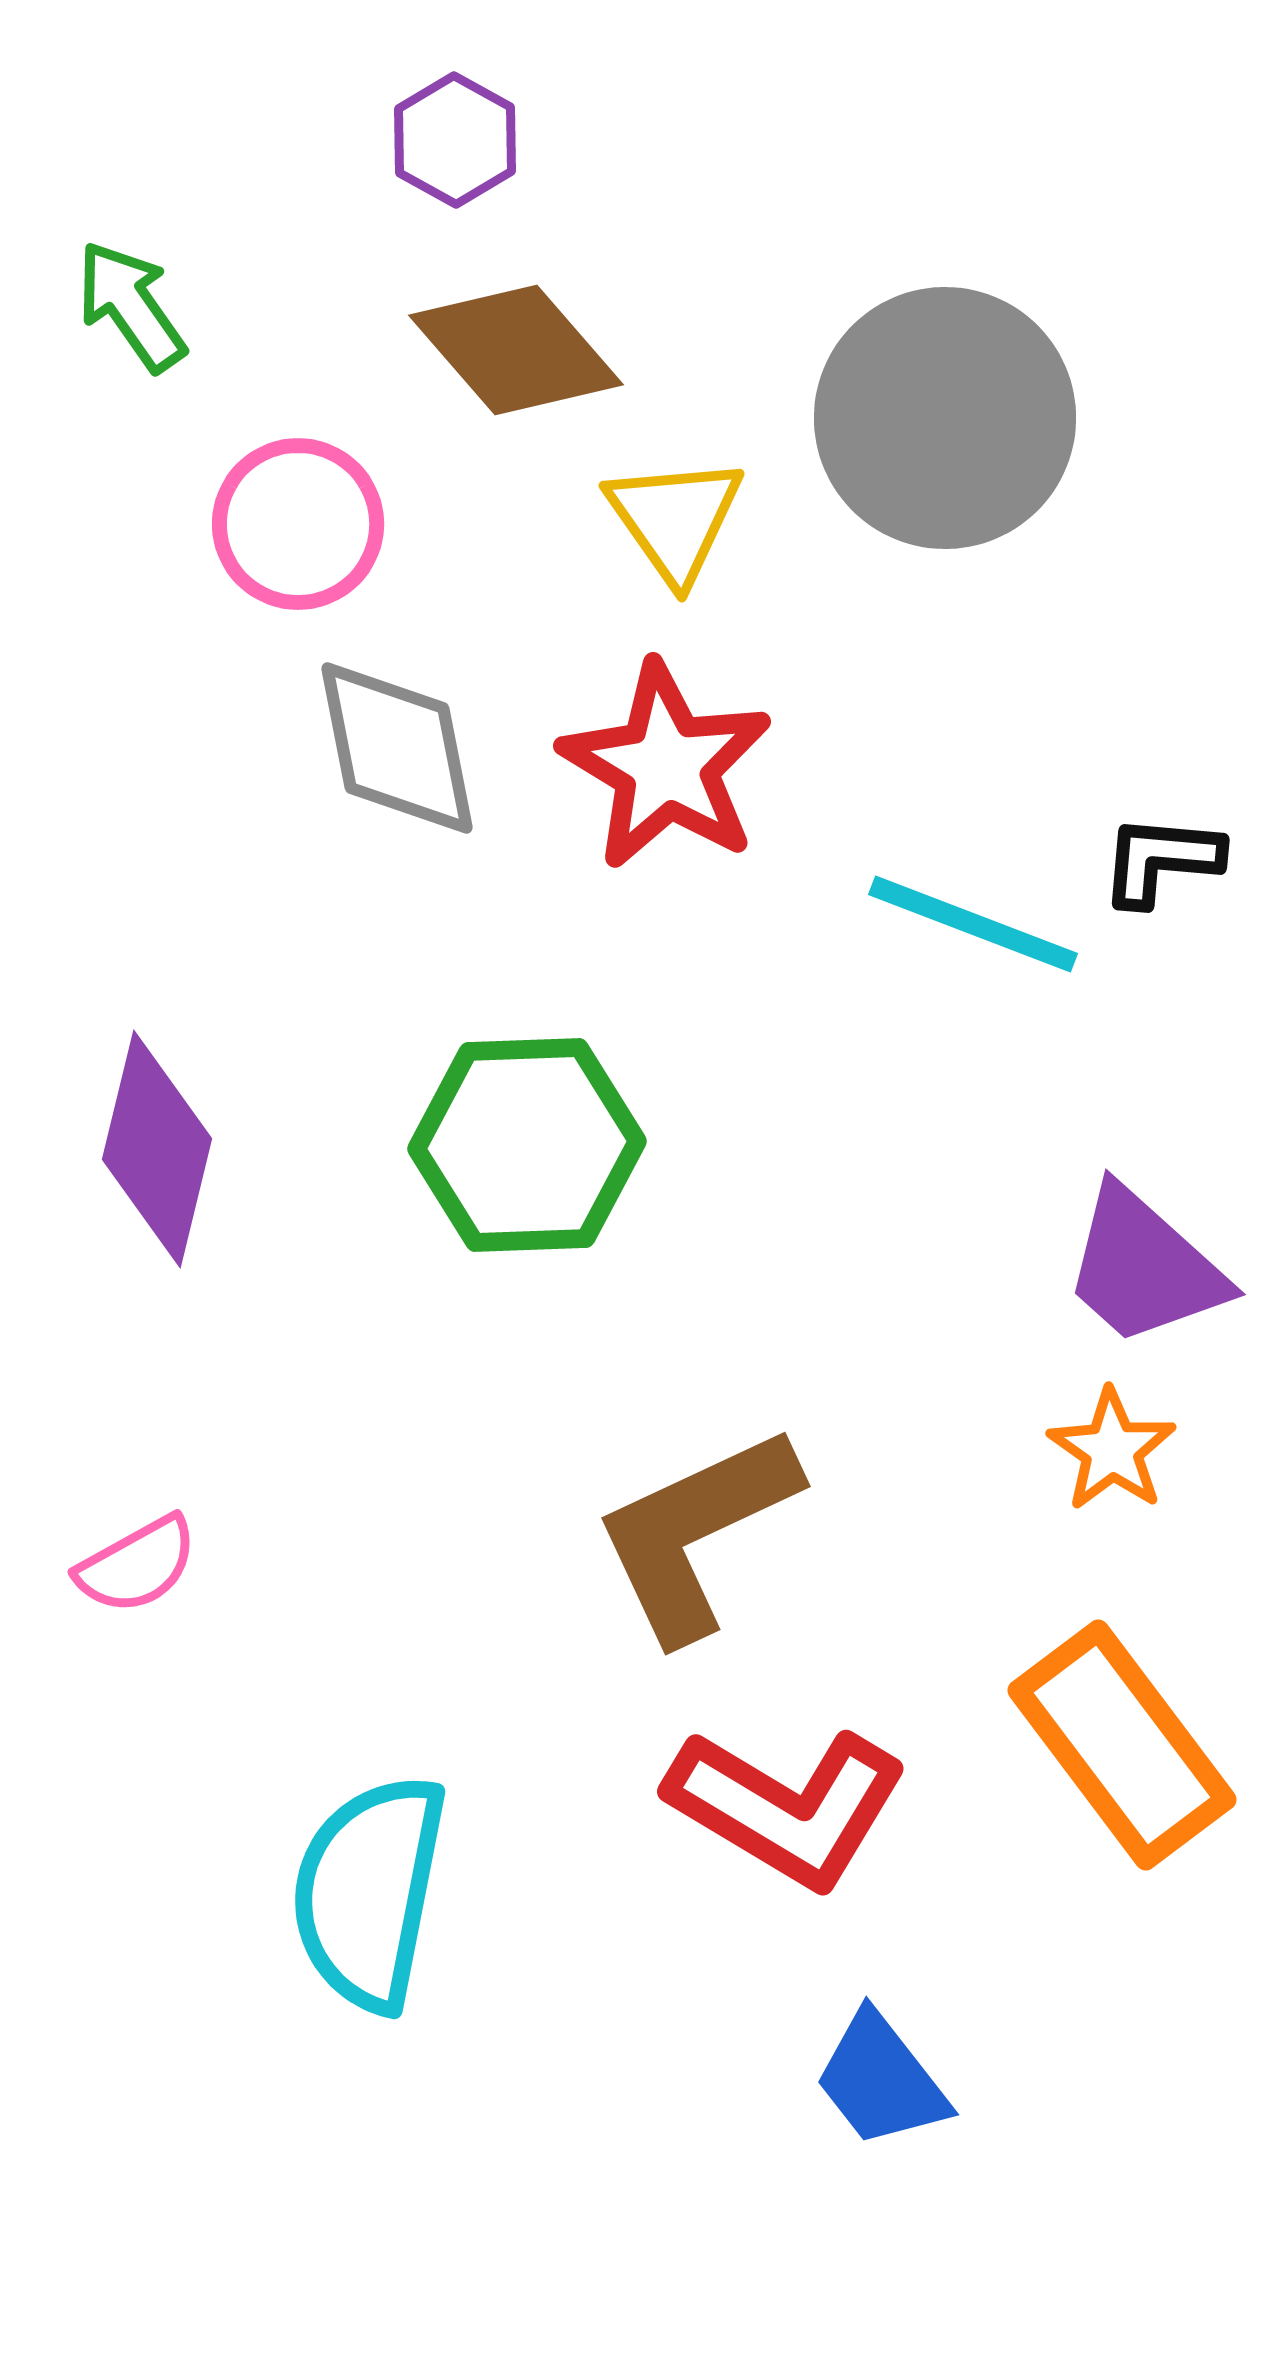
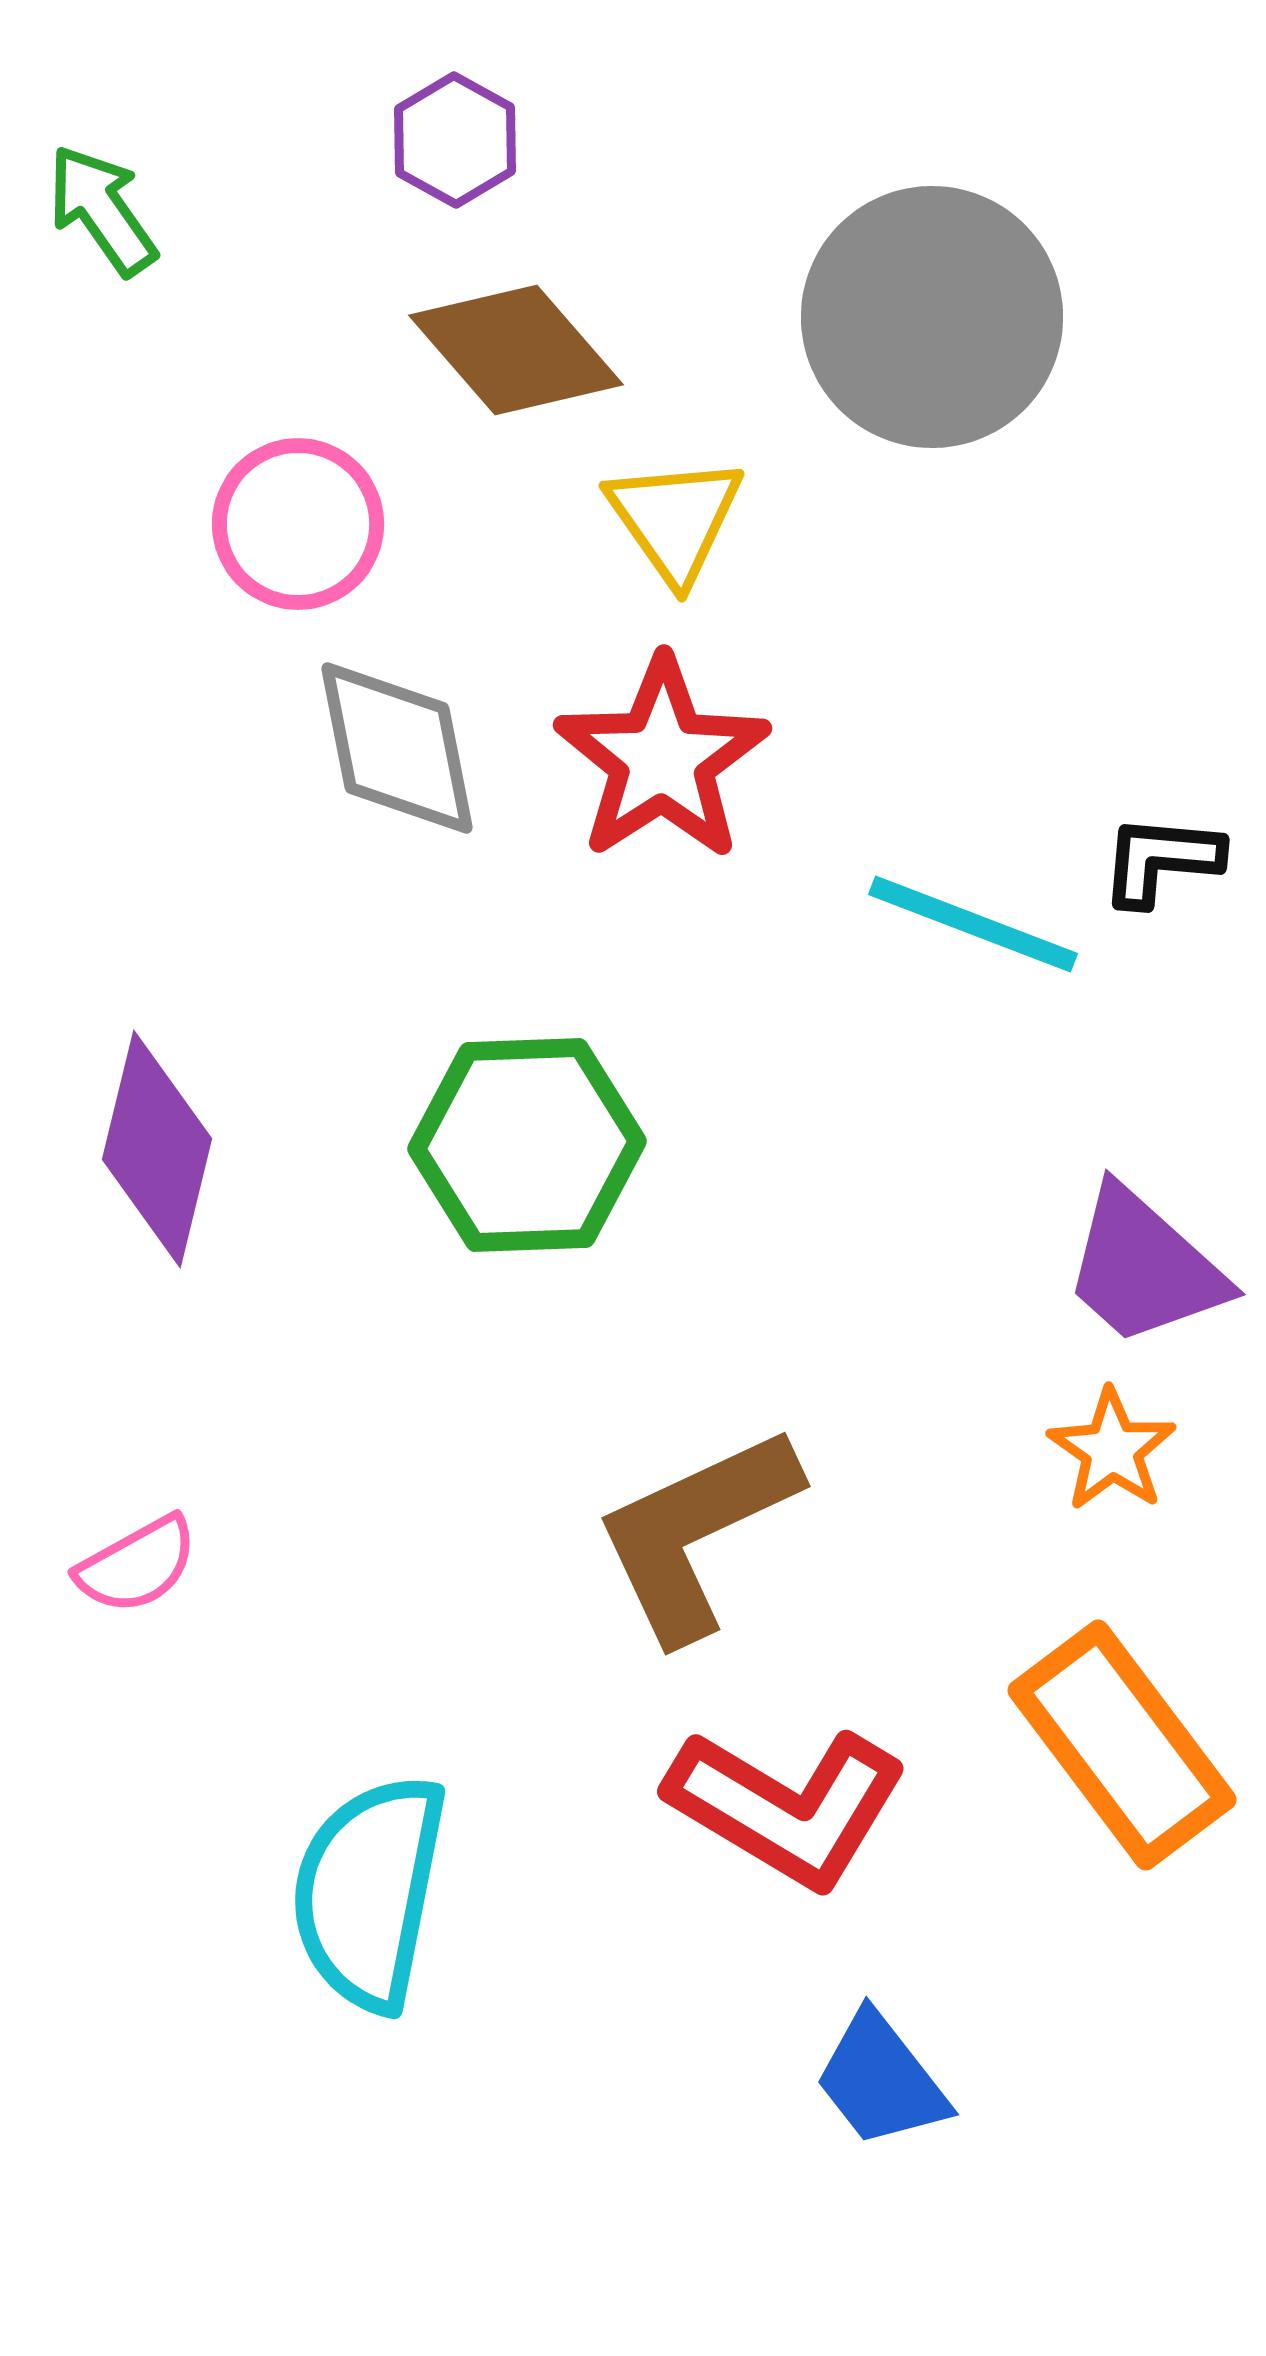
green arrow: moved 29 px left, 96 px up
gray circle: moved 13 px left, 101 px up
red star: moved 4 px left, 7 px up; rotated 8 degrees clockwise
